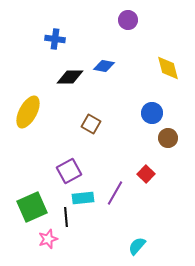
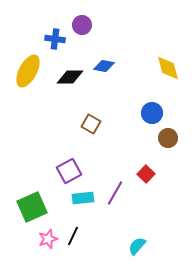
purple circle: moved 46 px left, 5 px down
yellow ellipse: moved 41 px up
black line: moved 7 px right, 19 px down; rotated 30 degrees clockwise
